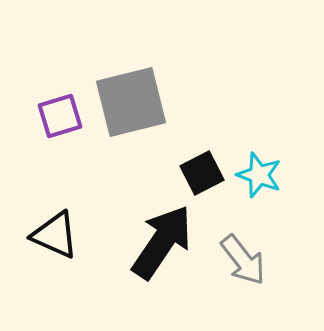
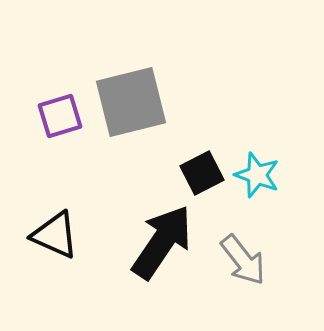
cyan star: moved 2 px left
